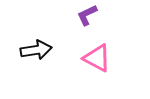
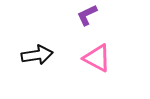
black arrow: moved 1 px right, 5 px down
